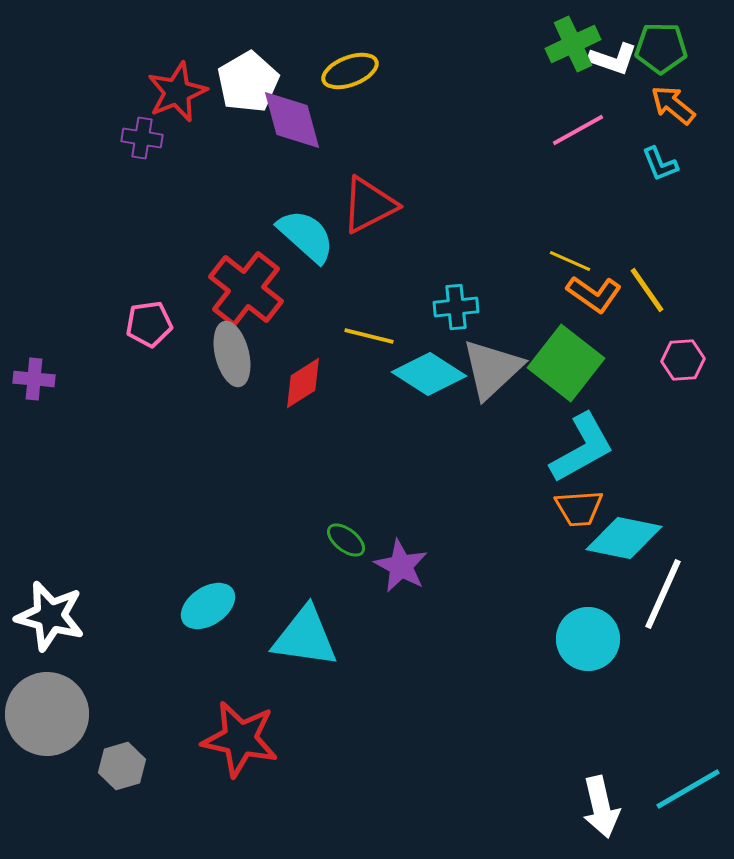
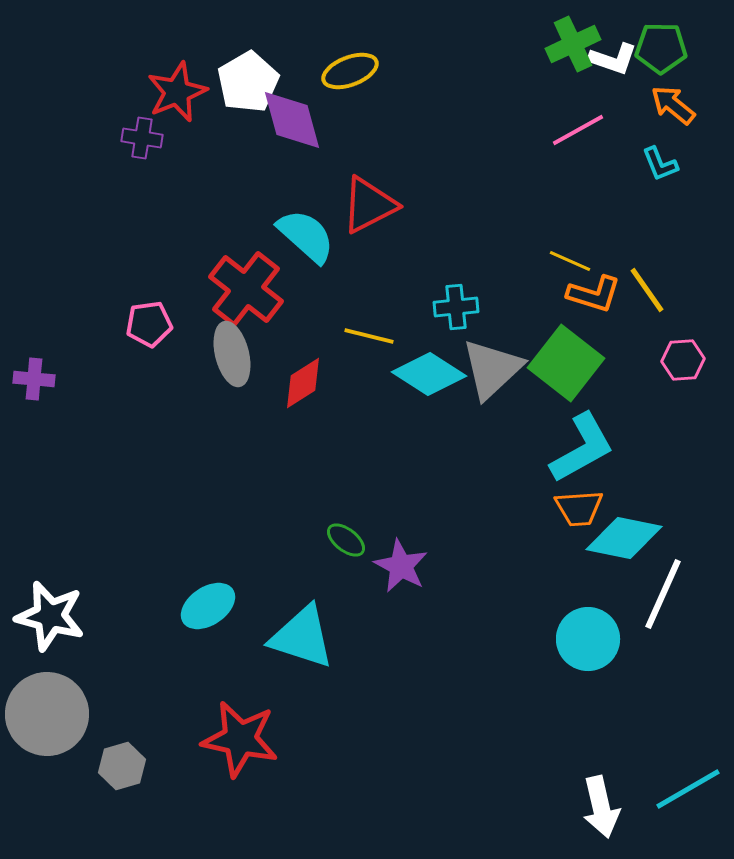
orange L-shape at (594, 294): rotated 18 degrees counterclockwise
cyan triangle at (305, 637): moved 3 px left; rotated 10 degrees clockwise
